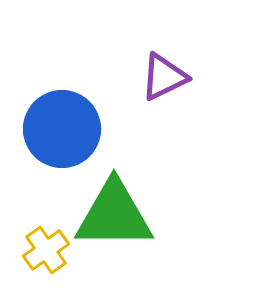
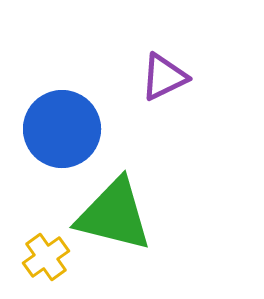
green triangle: rotated 14 degrees clockwise
yellow cross: moved 7 px down
